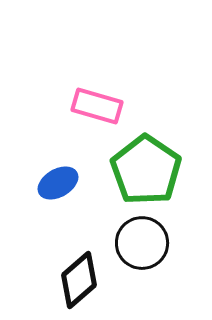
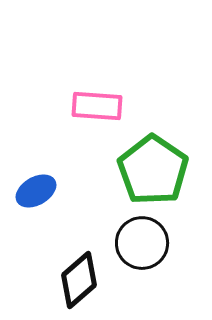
pink rectangle: rotated 12 degrees counterclockwise
green pentagon: moved 7 px right
blue ellipse: moved 22 px left, 8 px down
